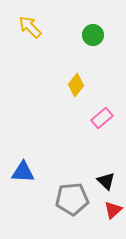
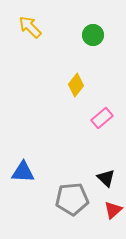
black triangle: moved 3 px up
